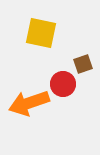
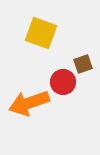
yellow square: rotated 8 degrees clockwise
red circle: moved 2 px up
